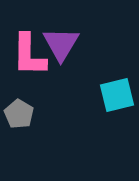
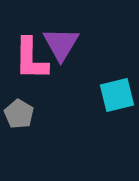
pink L-shape: moved 2 px right, 4 px down
